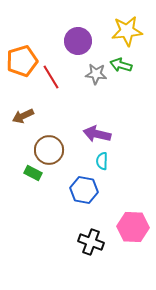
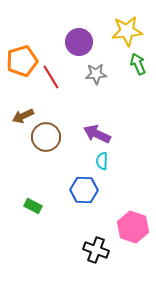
purple circle: moved 1 px right, 1 px down
green arrow: moved 17 px right, 1 px up; rotated 50 degrees clockwise
gray star: rotated 10 degrees counterclockwise
purple arrow: rotated 12 degrees clockwise
brown circle: moved 3 px left, 13 px up
green rectangle: moved 33 px down
blue hexagon: rotated 8 degrees counterclockwise
pink hexagon: rotated 16 degrees clockwise
black cross: moved 5 px right, 8 px down
